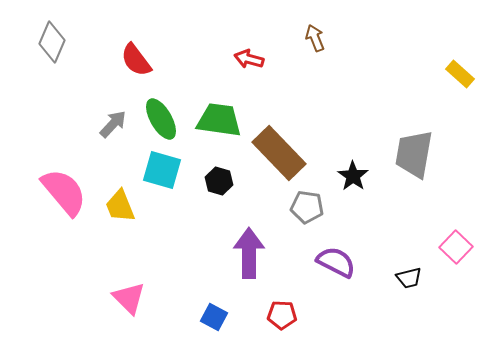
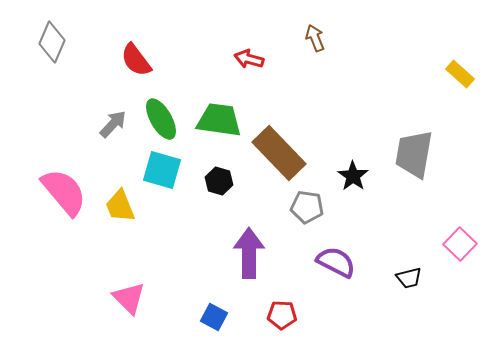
pink square: moved 4 px right, 3 px up
